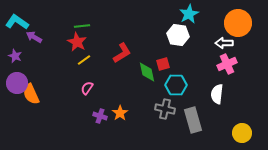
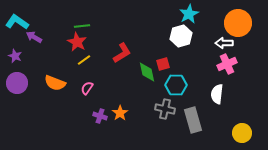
white hexagon: moved 3 px right, 1 px down; rotated 25 degrees counterclockwise
orange semicircle: moved 24 px right, 11 px up; rotated 45 degrees counterclockwise
